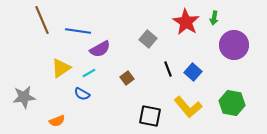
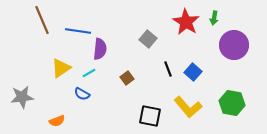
purple semicircle: rotated 55 degrees counterclockwise
gray star: moved 2 px left
